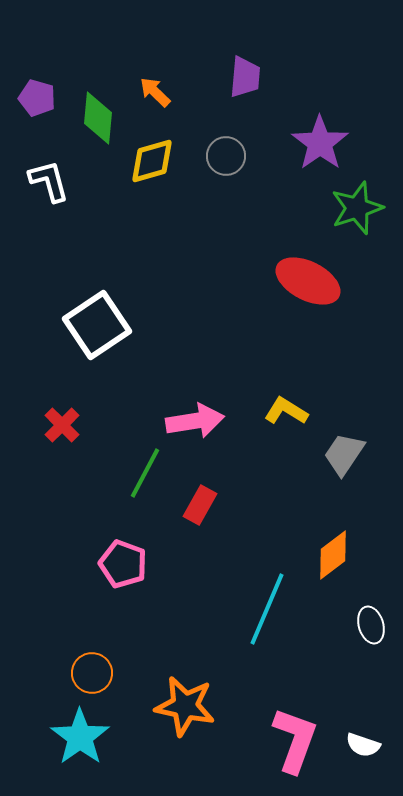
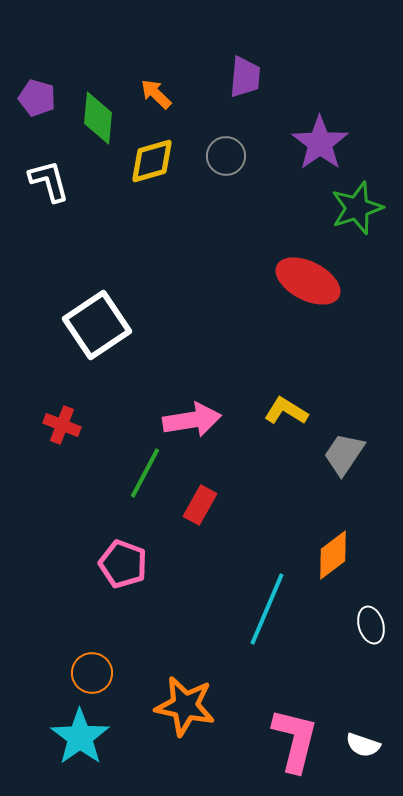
orange arrow: moved 1 px right, 2 px down
pink arrow: moved 3 px left, 1 px up
red cross: rotated 24 degrees counterclockwise
pink L-shape: rotated 6 degrees counterclockwise
